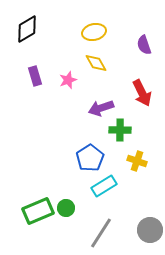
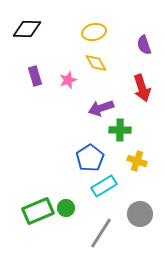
black diamond: rotated 32 degrees clockwise
red arrow: moved 5 px up; rotated 8 degrees clockwise
gray circle: moved 10 px left, 16 px up
